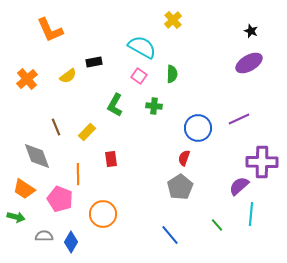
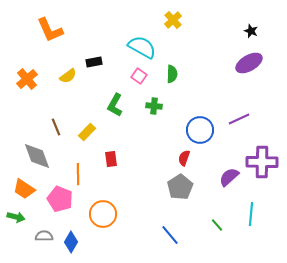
blue circle: moved 2 px right, 2 px down
purple semicircle: moved 10 px left, 9 px up
